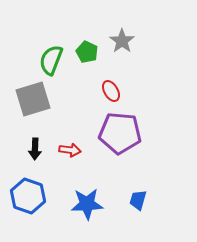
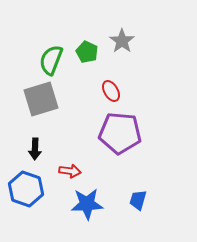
gray square: moved 8 px right
red arrow: moved 21 px down
blue hexagon: moved 2 px left, 7 px up
